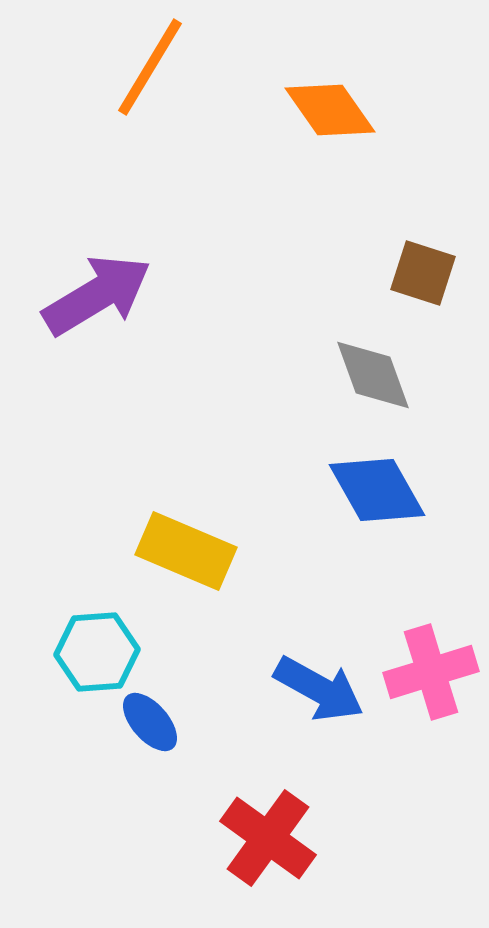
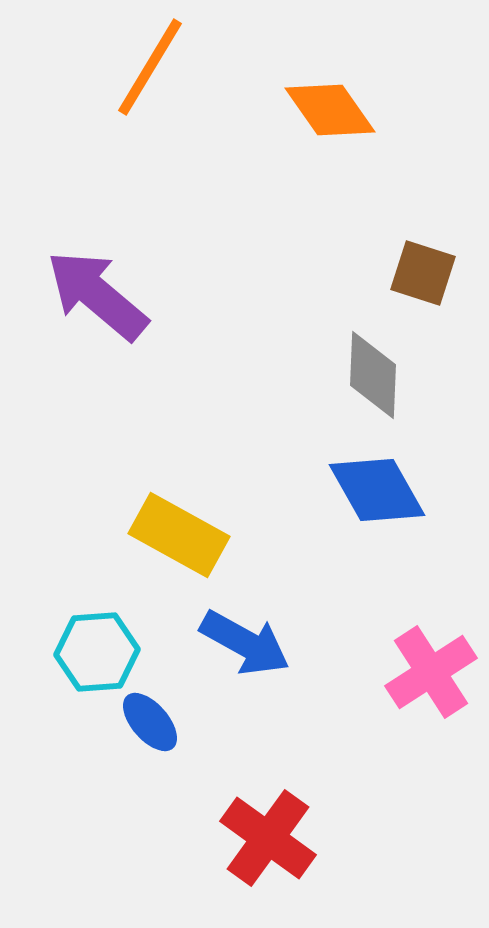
purple arrow: rotated 109 degrees counterclockwise
gray diamond: rotated 22 degrees clockwise
yellow rectangle: moved 7 px left, 16 px up; rotated 6 degrees clockwise
pink cross: rotated 16 degrees counterclockwise
blue arrow: moved 74 px left, 46 px up
